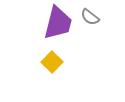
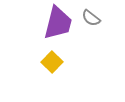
gray semicircle: moved 1 px right, 1 px down
